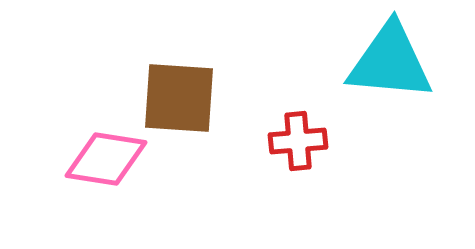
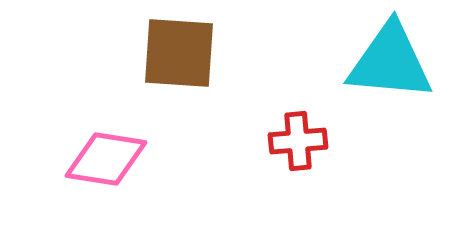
brown square: moved 45 px up
